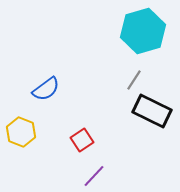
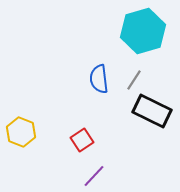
blue semicircle: moved 53 px right, 10 px up; rotated 120 degrees clockwise
